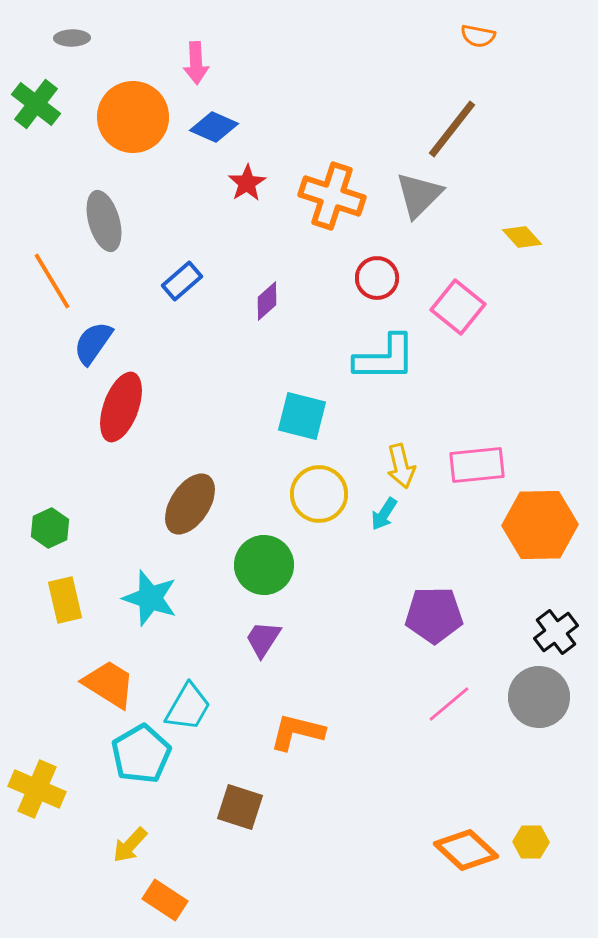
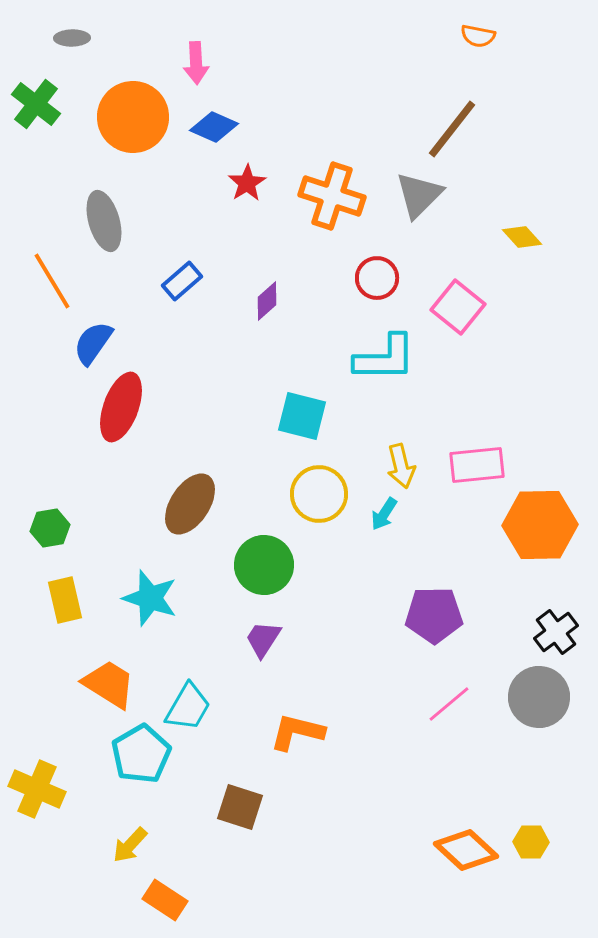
green hexagon at (50, 528): rotated 15 degrees clockwise
